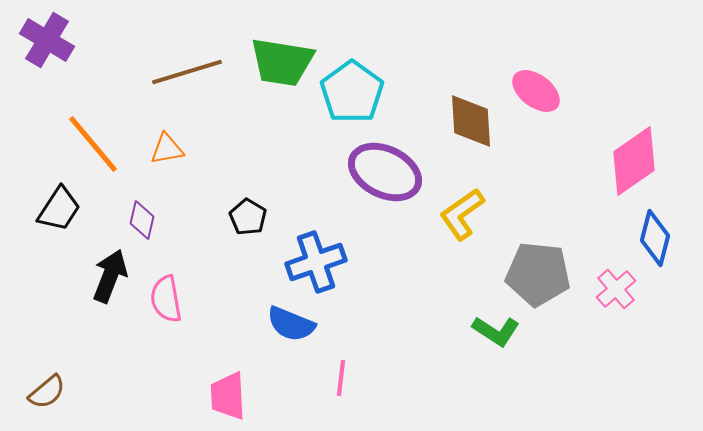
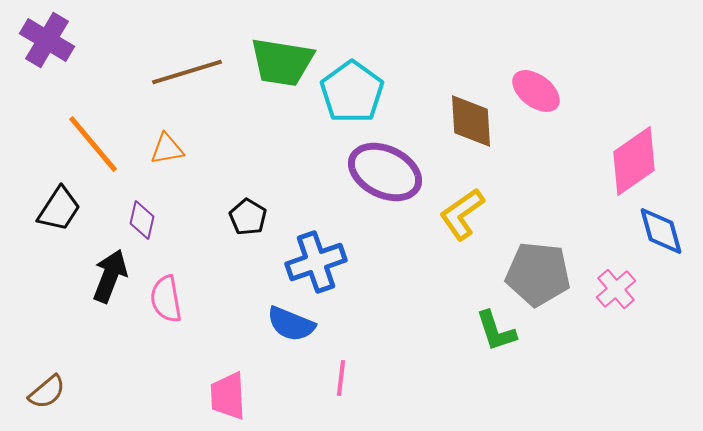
blue diamond: moved 6 px right, 7 px up; rotated 30 degrees counterclockwise
green L-shape: rotated 39 degrees clockwise
